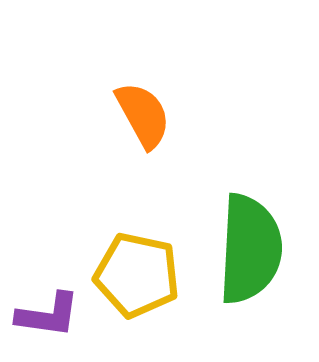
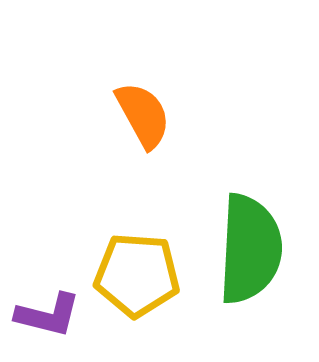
yellow pentagon: rotated 8 degrees counterclockwise
purple L-shape: rotated 6 degrees clockwise
